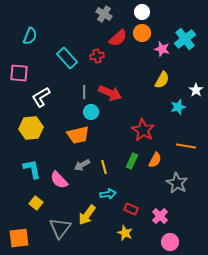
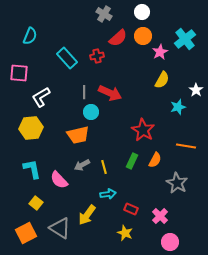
orange circle: moved 1 px right, 3 px down
pink star: moved 2 px left, 3 px down; rotated 28 degrees clockwise
gray triangle: rotated 35 degrees counterclockwise
orange square: moved 7 px right, 5 px up; rotated 20 degrees counterclockwise
